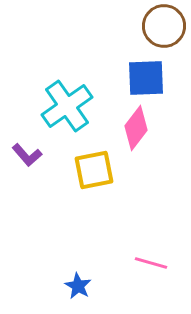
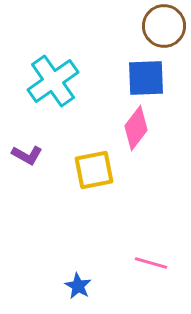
cyan cross: moved 14 px left, 25 px up
purple L-shape: rotated 20 degrees counterclockwise
